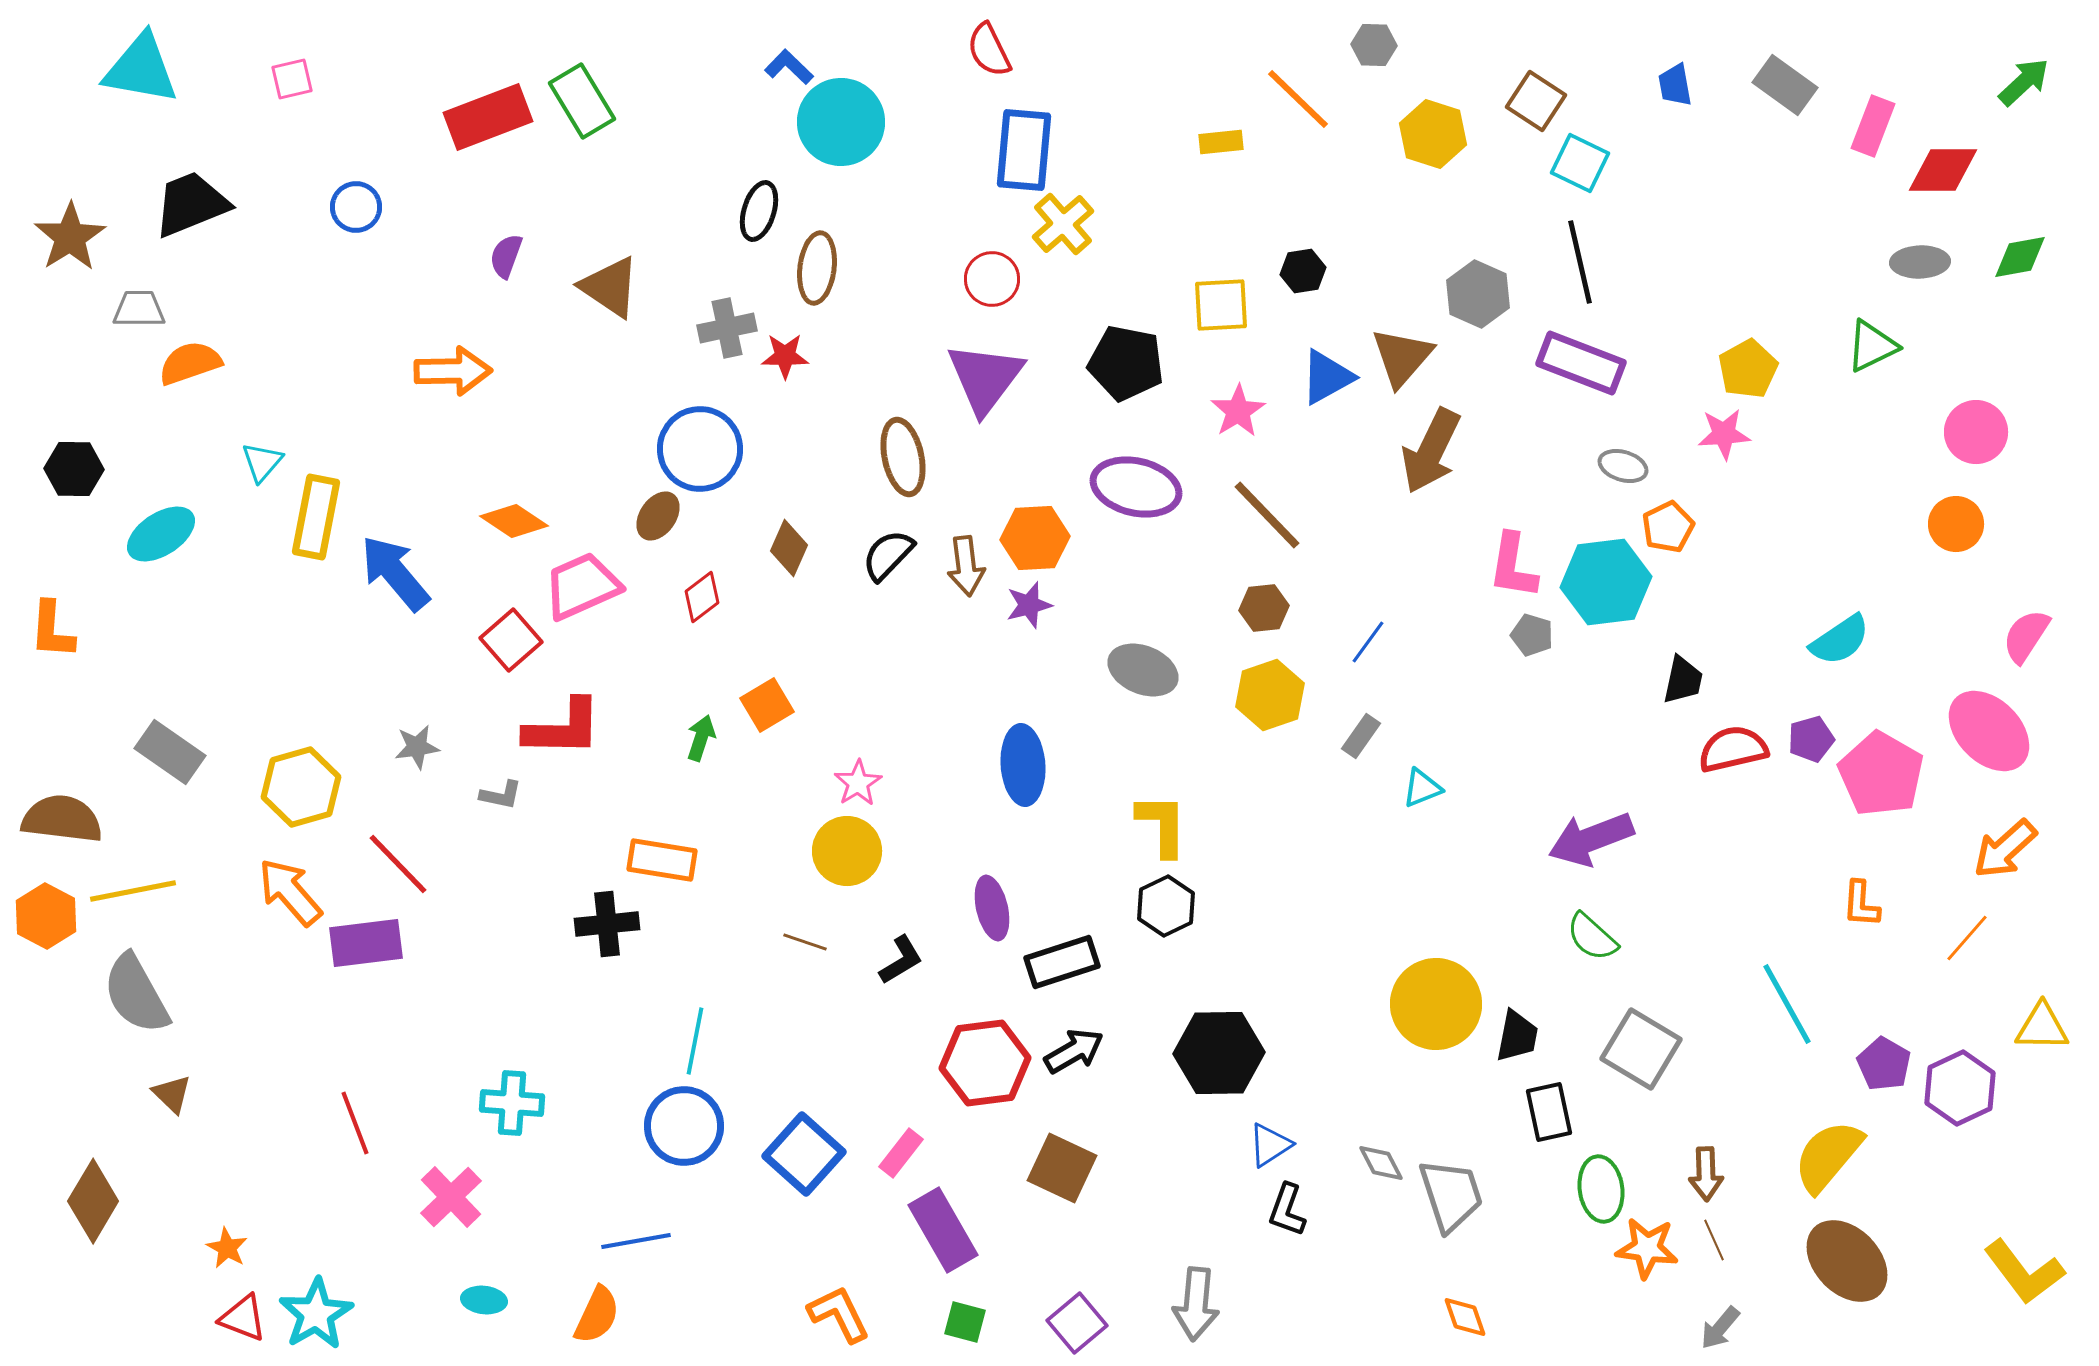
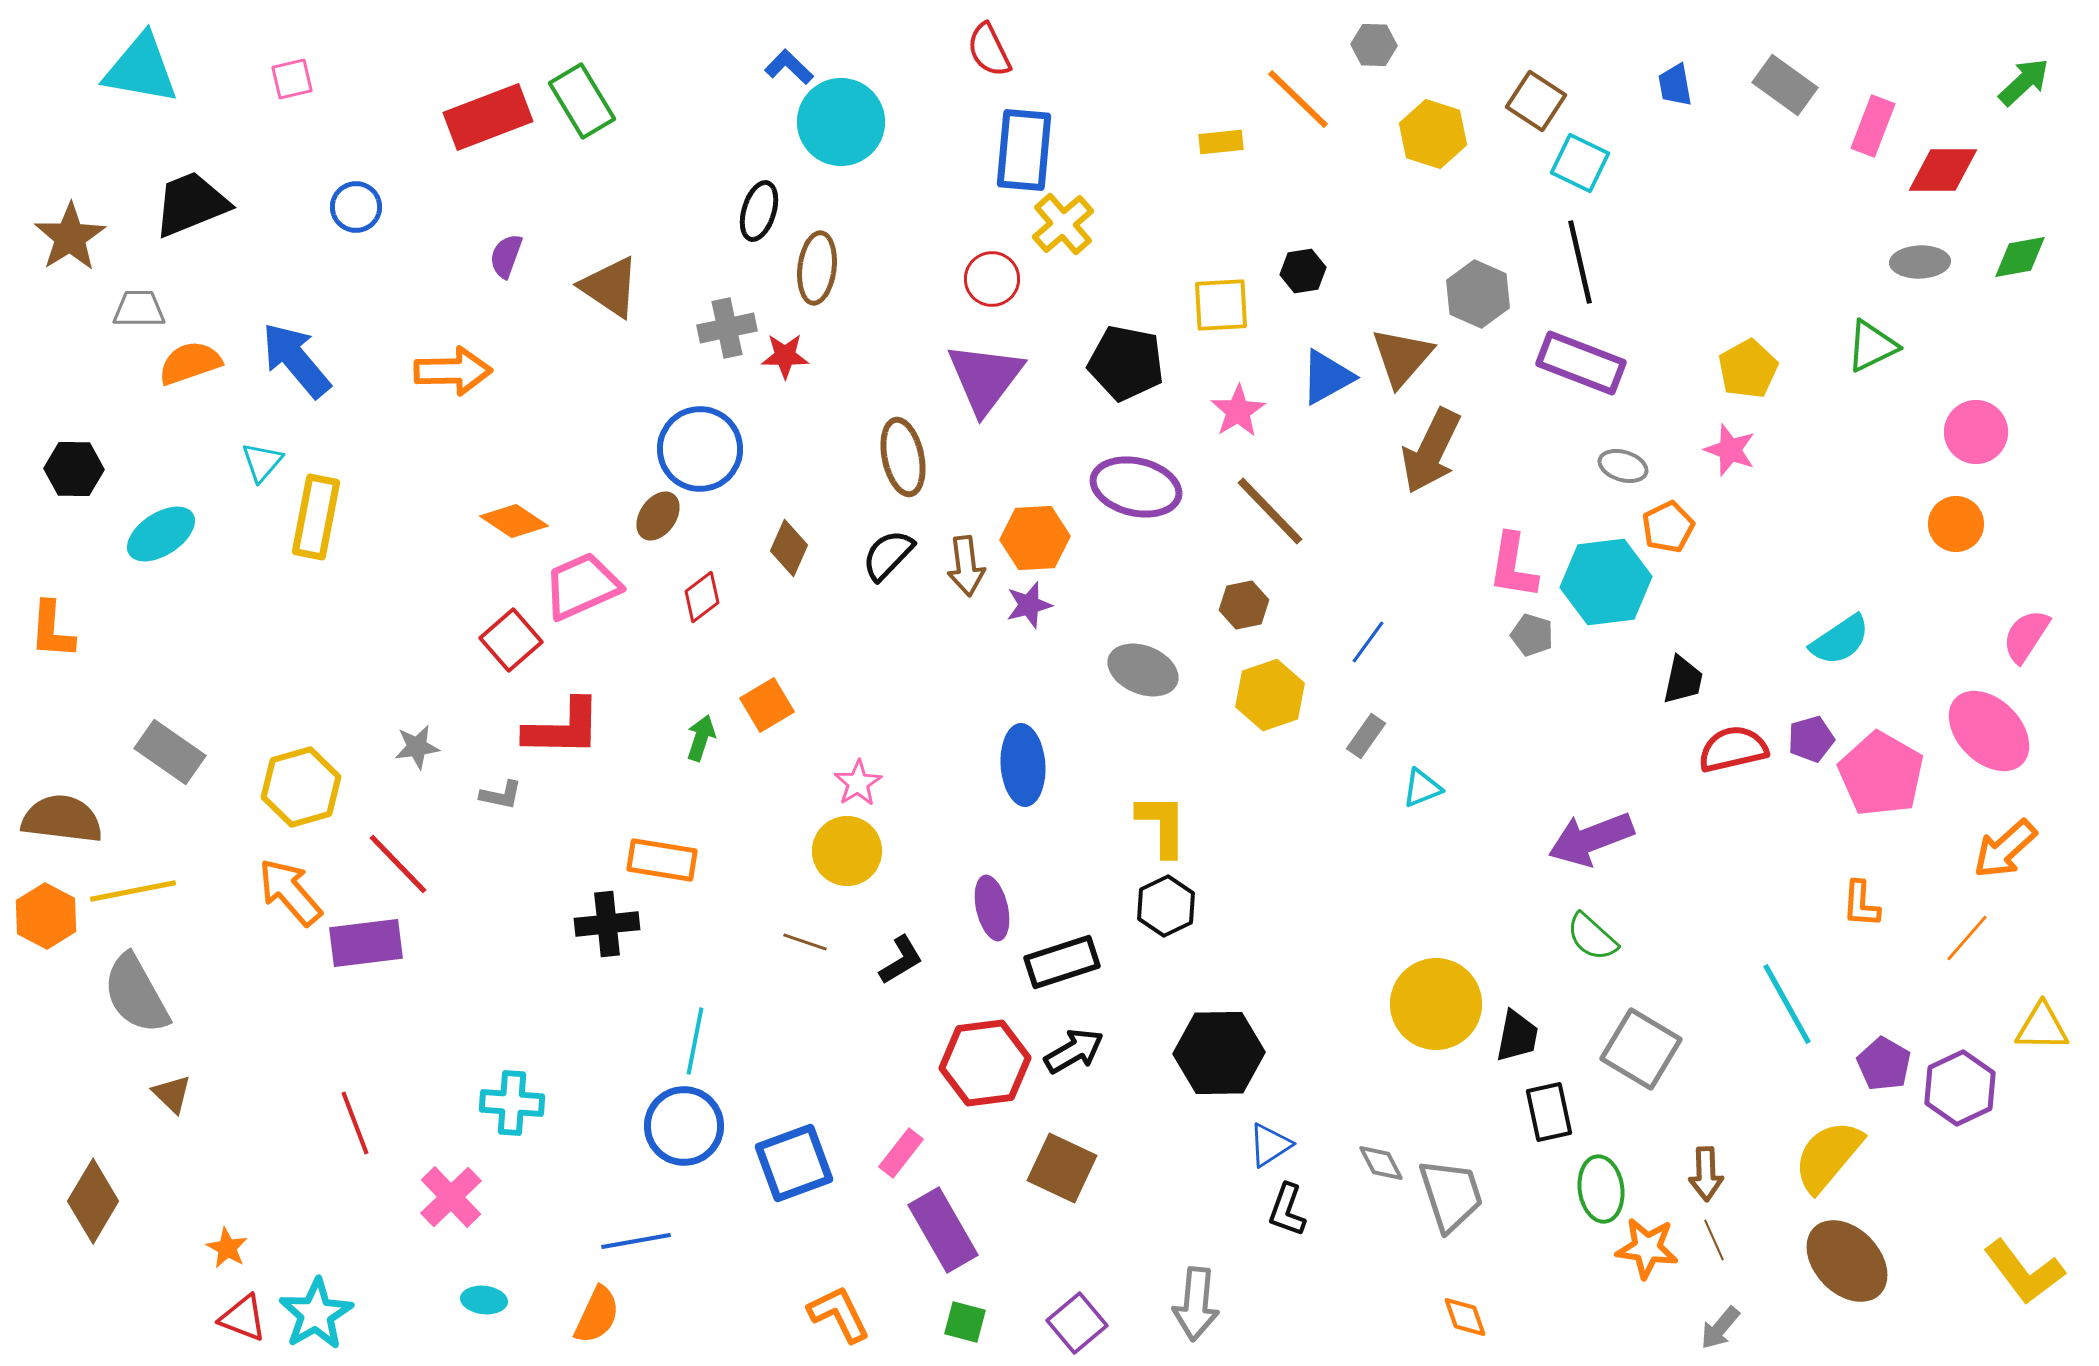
pink star at (1724, 434): moved 6 px right, 16 px down; rotated 24 degrees clockwise
brown line at (1267, 515): moved 3 px right, 4 px up
blue arrow at (395, 573): moved 99 px left, 213 px up
brown hexagon at (1264, 608): moved 20 px left, 3 px up; rotated 6 degrees counterclockwise
gray rectangle at (1361, 736): moved 5 px right
blue square at (804, 1154): moved 10 px left, 9 px down; rotated 28 degrees clockwise
